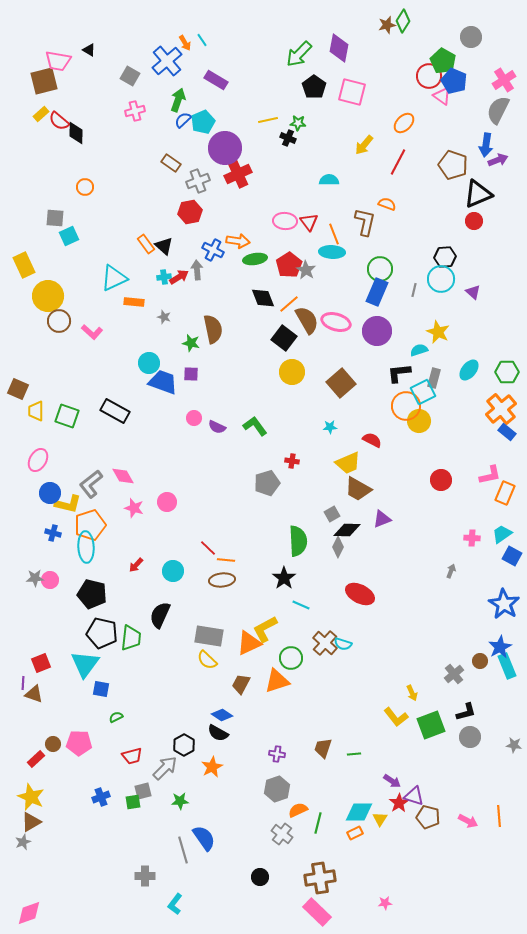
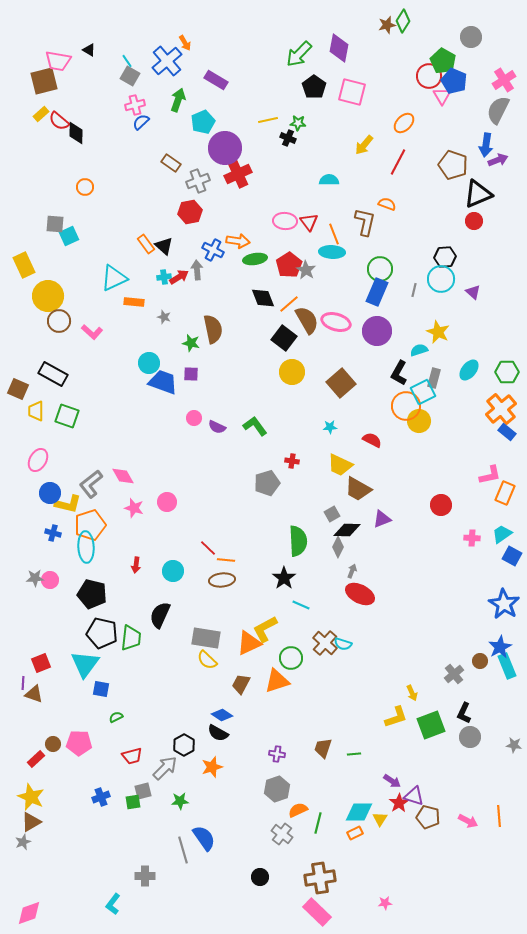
cyan line at (202, 40): moved 75 px left, 21 px down
pink triangle at (442, 96): rotated 24 degrees clockwise
pink cross at (135, 111): moved 6 px up
blue semicircle at (183, 120): moved 42 px left, 2 px down
gray square at (55, 218): moved 6 px down
black L-shape at (399, 373): rotated 55 degrees counterclockwise
black rectangle at (115, 411): moved 62 px left, 37 px up
yellow trapezoid at (348, 463): moved 8 px left, 2 px down; rotated 48 degrees clockwise
red circle at (441, 480): moved 25 px down
red arrow at (136, 565): rotated 35 degrees counterclockwise
gray arrow at (451, 571): moved 99 px left
gray rectangle at (209, 636): moved 3 px left, 2 px down
black L-shape at (466, 712): moved 2 px left, 1 px down; rotated 130 degrees clockwise
yellow L-shape at (396, 717): rotated 70 degrees counterclockwise
orange star at (212, 767): rotated 10 degrees clockwise
cyan L-shape at (175, 904): moved 62 px left
